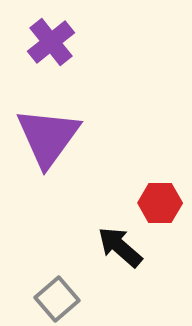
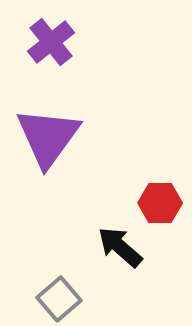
gray square: moved 2 px right
